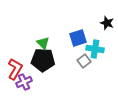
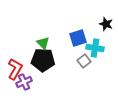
black star: moved 1 px left, 1 px down
cyan cross: moved 1 px up
